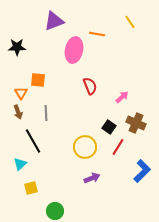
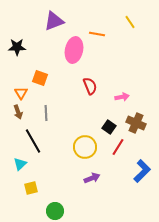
orange square: moved 2 px right, 2 px up; rotated 14 degrees clockwise
pink arrow: rotated 32 degrees clockwise
